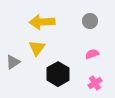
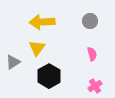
pink semicircle: rotated 96 degrees clockwise
black hexagon: moved 9 px left, 2 px down
pink cross: moved 3 px down
